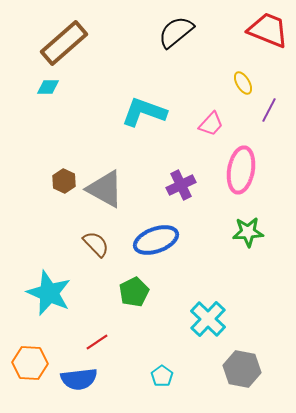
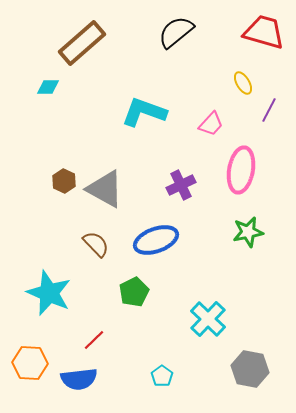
red trapezoid: moved 4 px left, 2 px down; rotated 6 degrees counterclockwise
brown rectangle: moved 18 px right
green star: rotated 8 degrees counterclockwise
red line: moved 3 px left, 2 px up; rotated 10 degrees counterclockwise
gray hexagon: moved 8 px right
